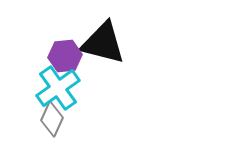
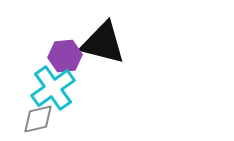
cyan cross: moved 5 px left
gray diamond: moved 14 px left; rotated 52 degrees clockwise
